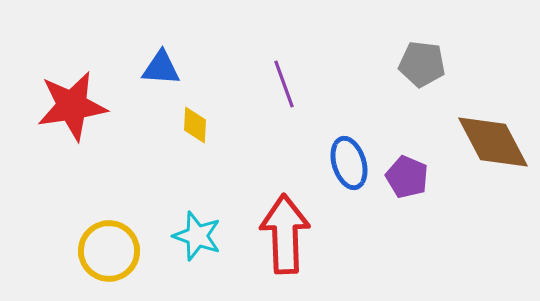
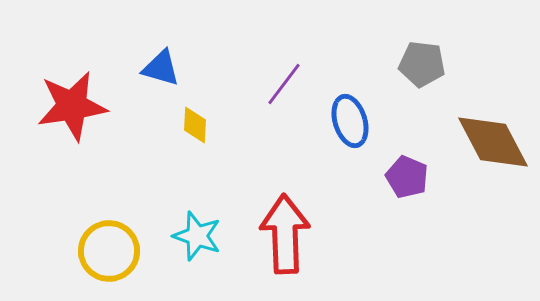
blue triangle: rotated 12 degrees clockwise
purple line: rotated 57 degrees clockwise
blue ellipse: moved 1 px right, 42 px up
